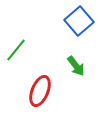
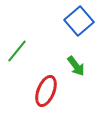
green line: moved 1 px right, 1 px down
red ellipse: moved 6 px right
